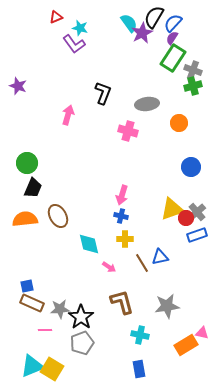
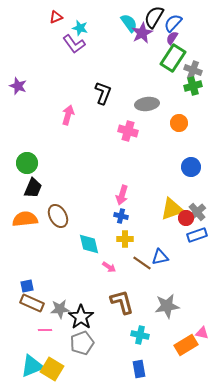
brown line at (142, 263): rotated 24 degrees counterclockwise
